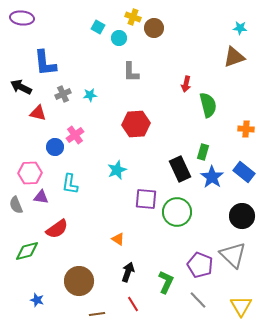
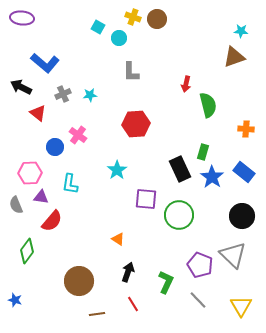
brown circle at (154, 28): moved 3 px right, 9 px up
cyan star at (240, 28): moved 1 px right, 3 px down
blue L-shape at (45, 63): rotated 44 degrees counterclockwise
red triangle at (38, 113): rotated 24 degrees clockwise
pink cross at (75, 135): moved 3 px right; rotated 18 degrees counterclockwise
cyan star at (117, 170): rotated 12 degrees counterclockwise
green circle at (177, 212): moved 2 px right, 3 px down
red semicircle at (57, 229): moved 5 px left, 8 px up; rotated 15 degrees counterclockwise
green diamond at (27, 251): rotated 40 degrees counterclockwise
blue star at (37, 300): moved 22 px left
